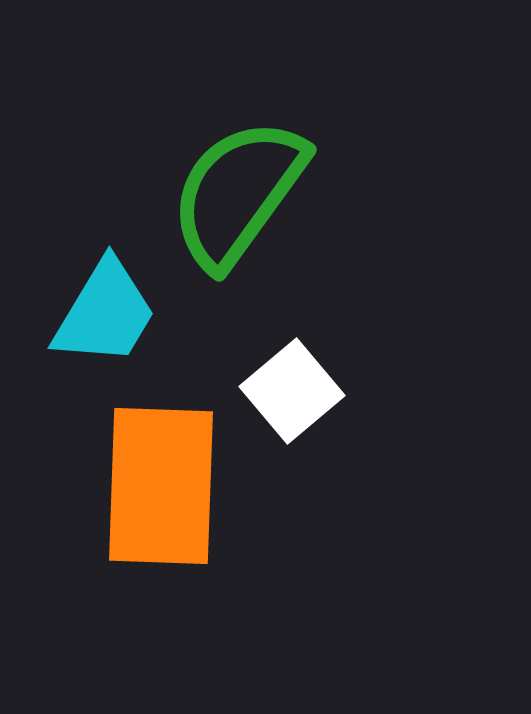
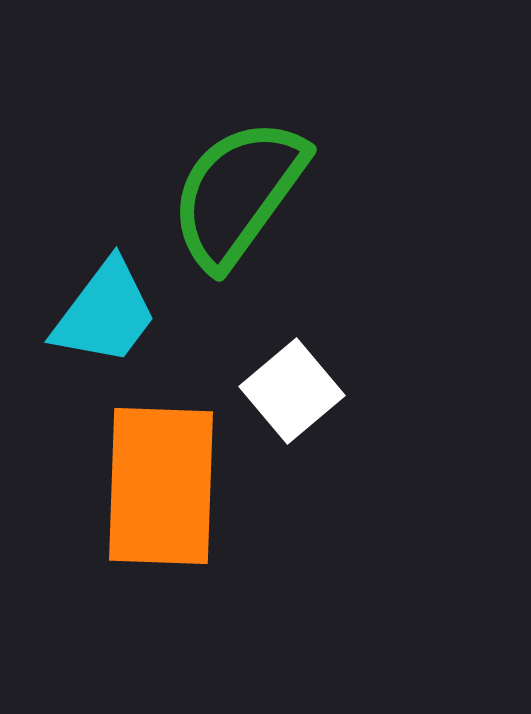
cyan trapezoid: rotated 6 degrees clockwise
